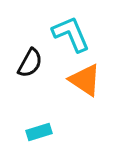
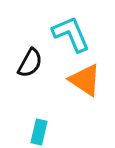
cyan rectangle: rotated 60 degrees counterclockwise
